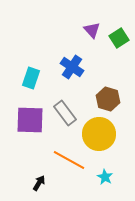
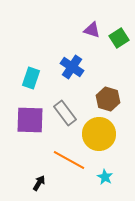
purple triangle: rotated 30 degrees counterclockwise
